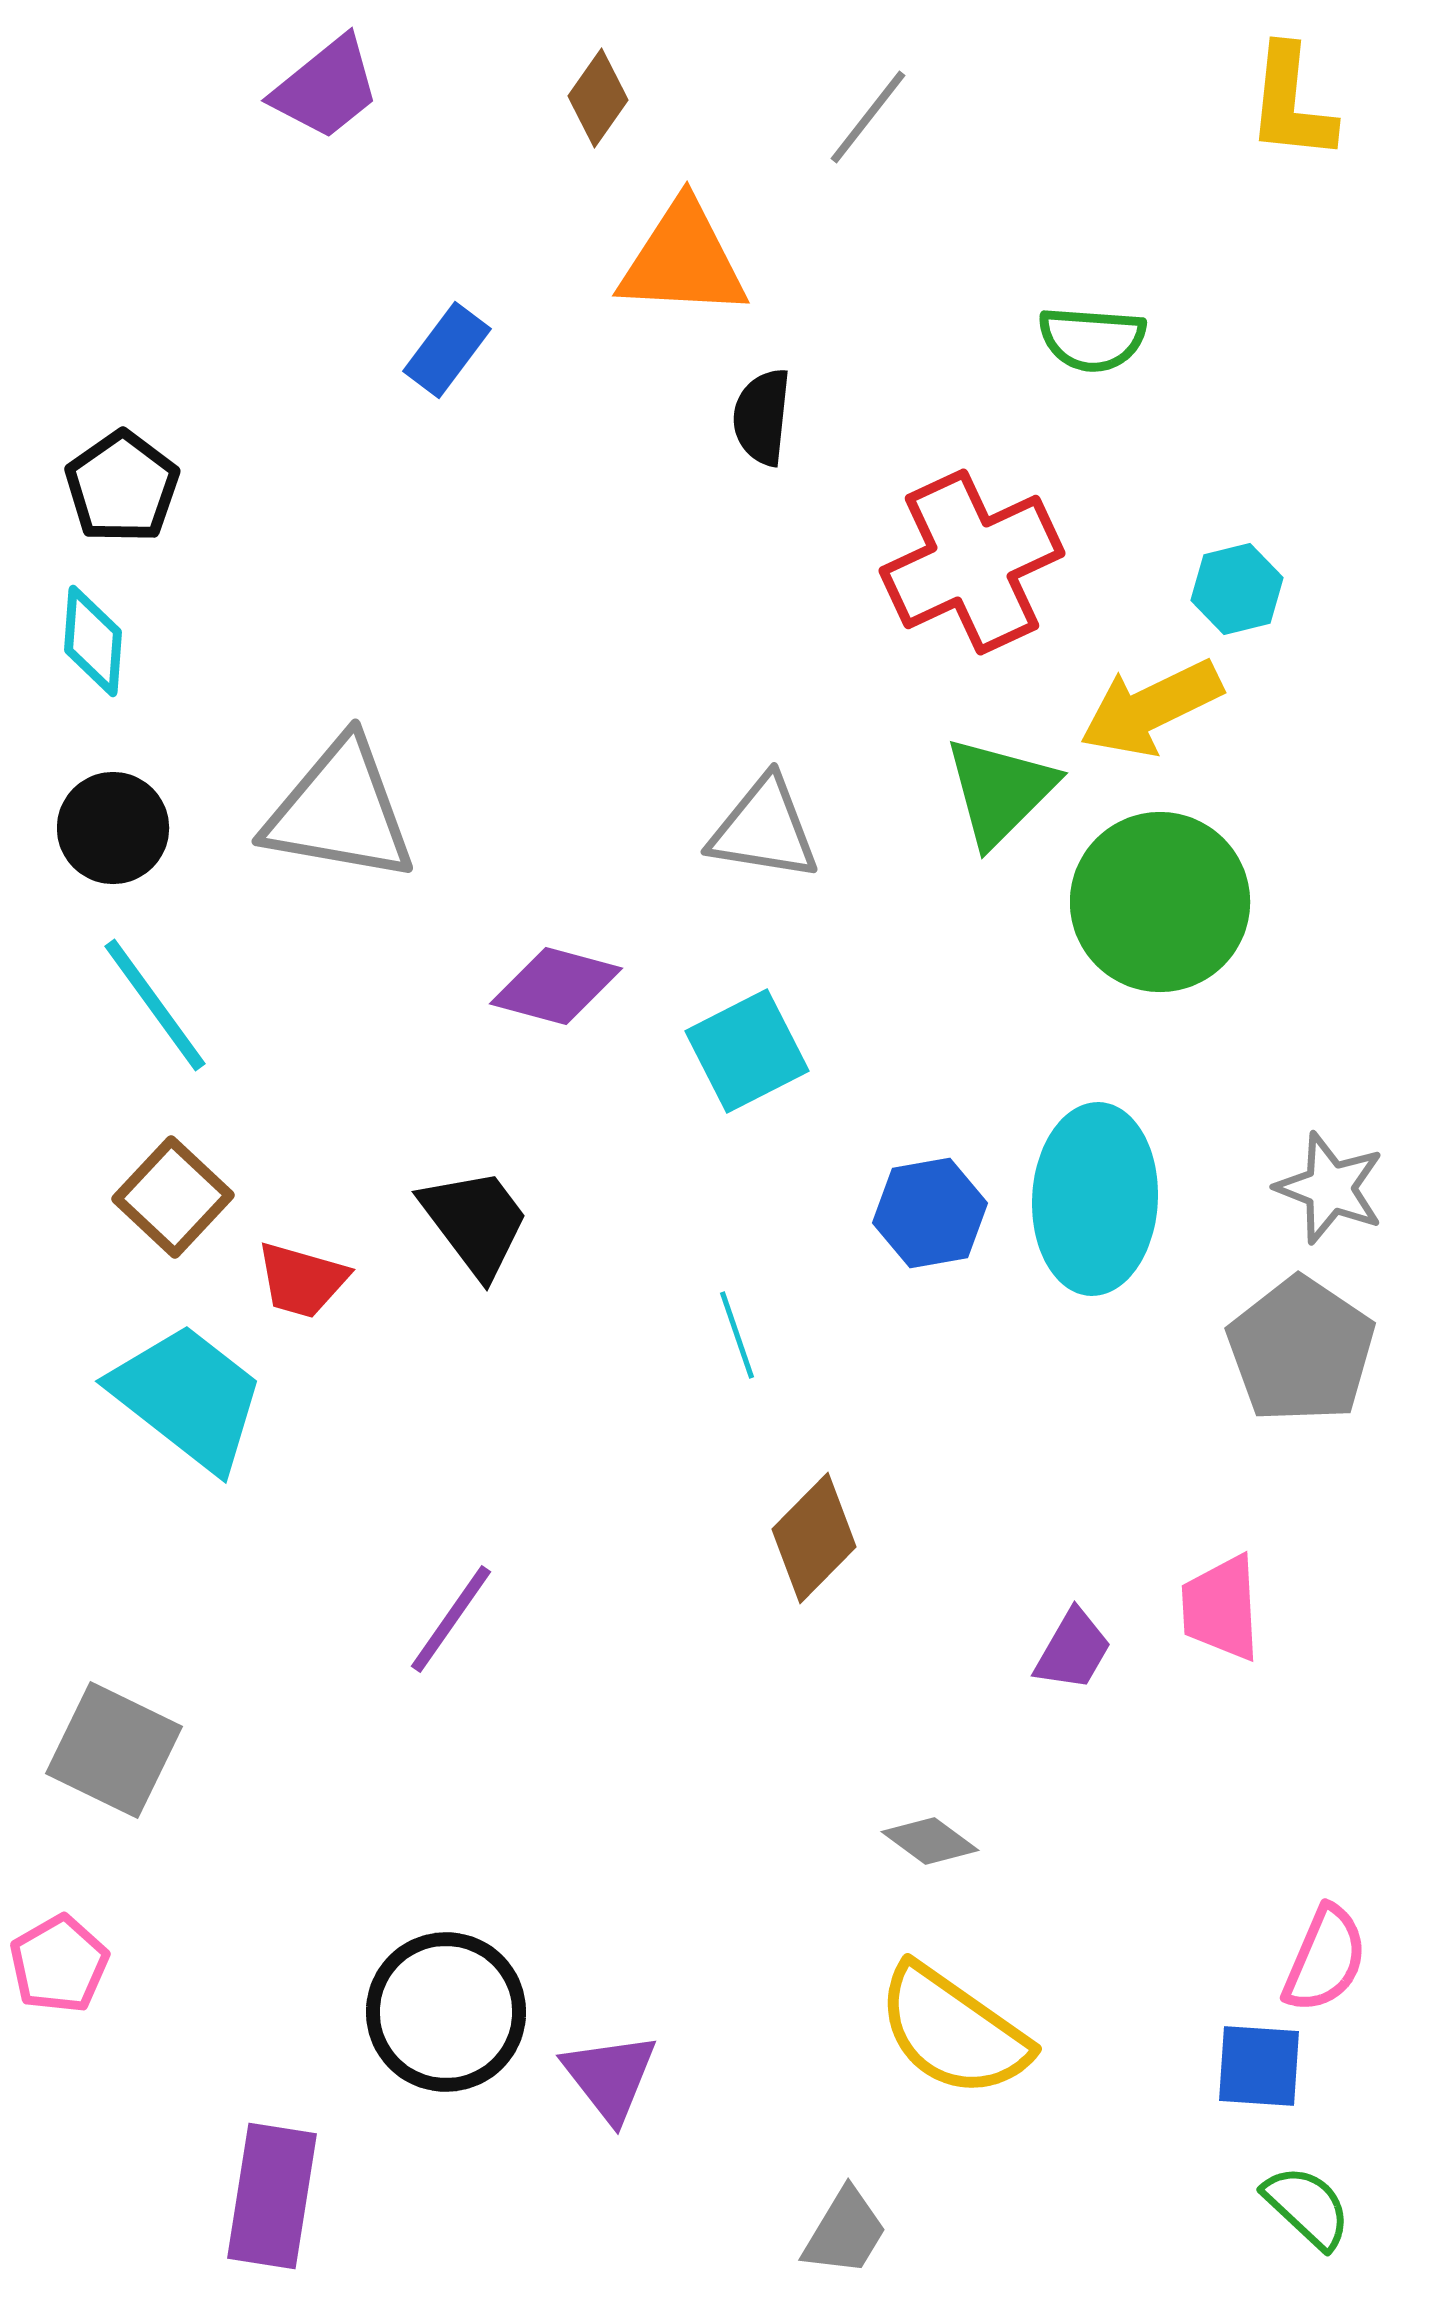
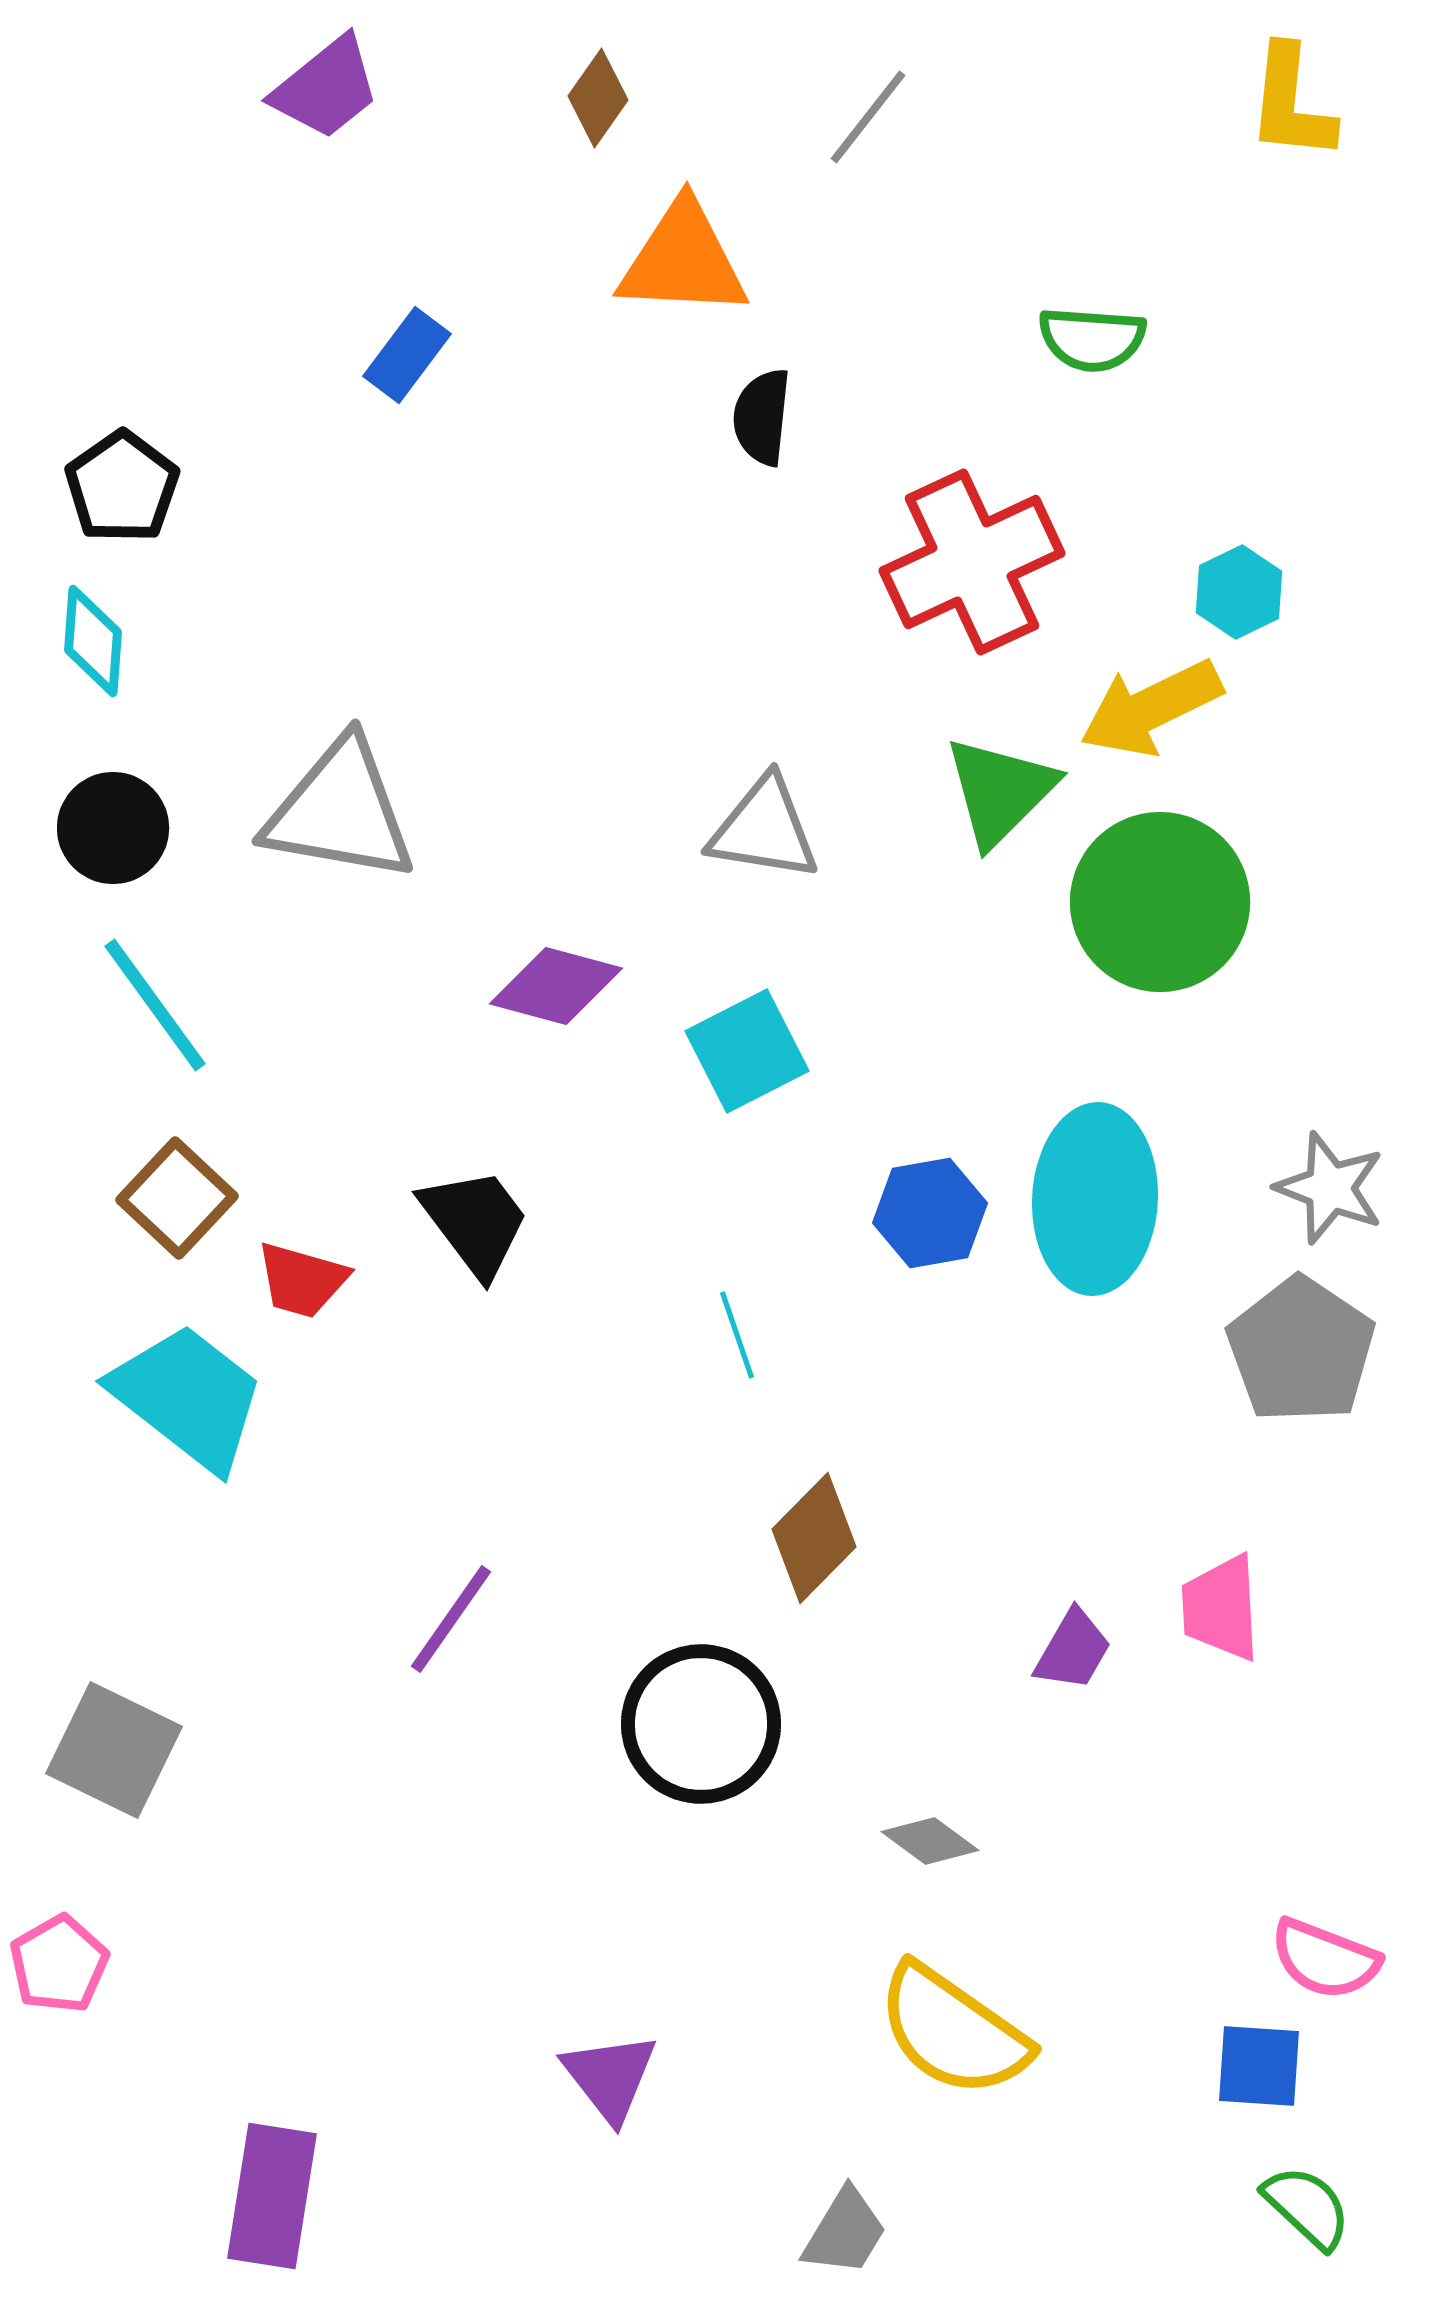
blue rectangle at (447, 350): moved 40 px left, 5 px down
cyan hexagon at (1237, 589): moved 2 px right, 3 px down; rotated 12 degrees counterclockwise
brown square at (173, 1197): moved 4 px right, 1 px down
pink semicircle at (1325, 1959): rotated 88 degrees clockwise
black circle at (446, 2012): moved 255 px right, 288 px up
